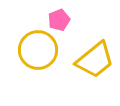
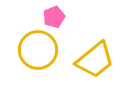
pink pentagon: moved 5 px left, 3 px up
